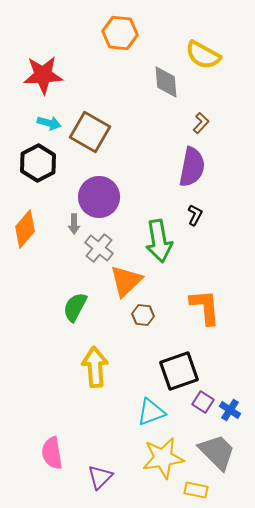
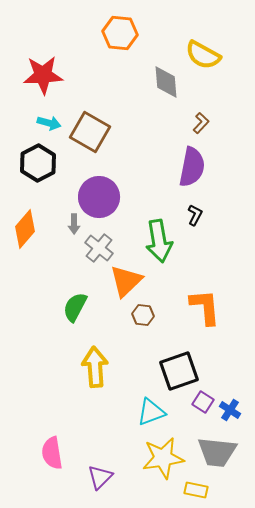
gray trapezoid: rotated 141 degrees clockwise
